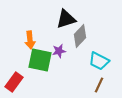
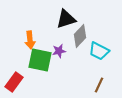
cyan trapezoid: moved 10 px up
